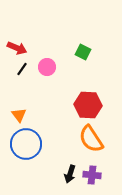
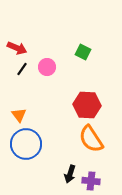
red hexagon: moved 1 px left
purple cross: moved 1 px left, 6 px down
